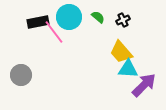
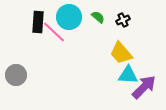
black rectangle: rotated 75 degrees counterclockwise
pink line: rotated 10 degrees counterclockwise
yellow trapezoid: moved 1 px down
cyan triangle: moved 6 px down
gray circle: moved 5 px left
purple arrow: moved 2 px down
